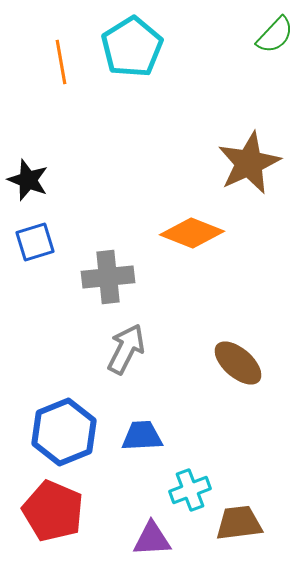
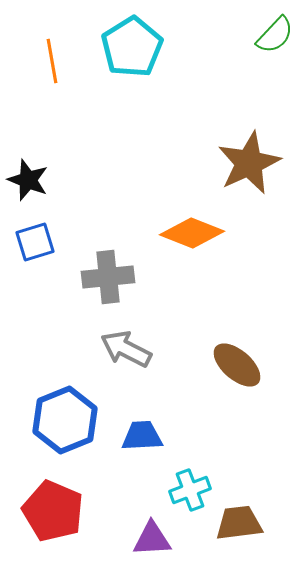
orange line: moved 9 px left, 1 px up
gray arrow: rotated 90 degrees counterclockwise
brown ellipse: moved 1 px left, 2 px down
blue hexagon: moved 1 px right, 12 px up
